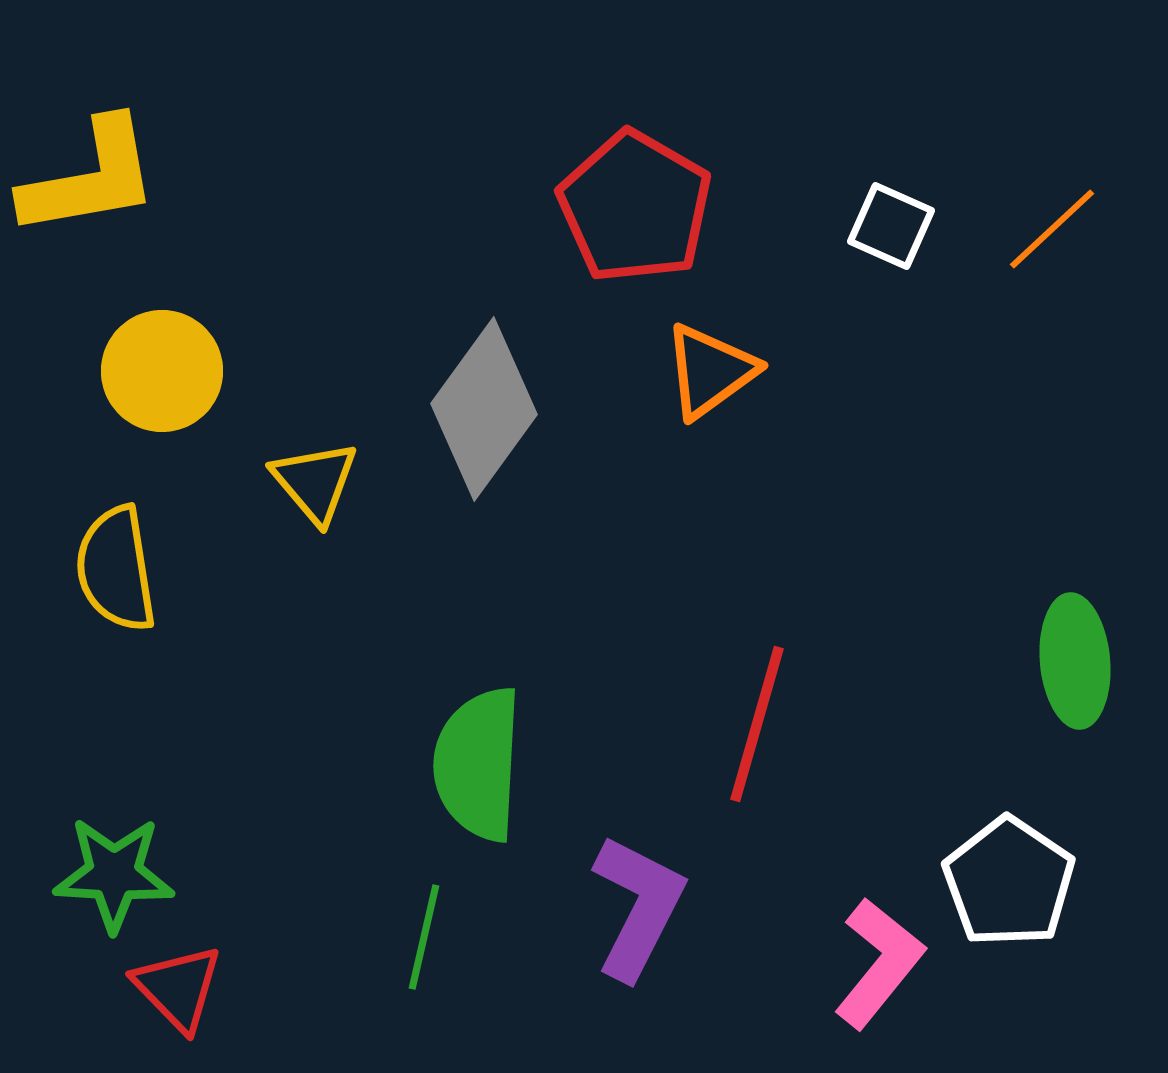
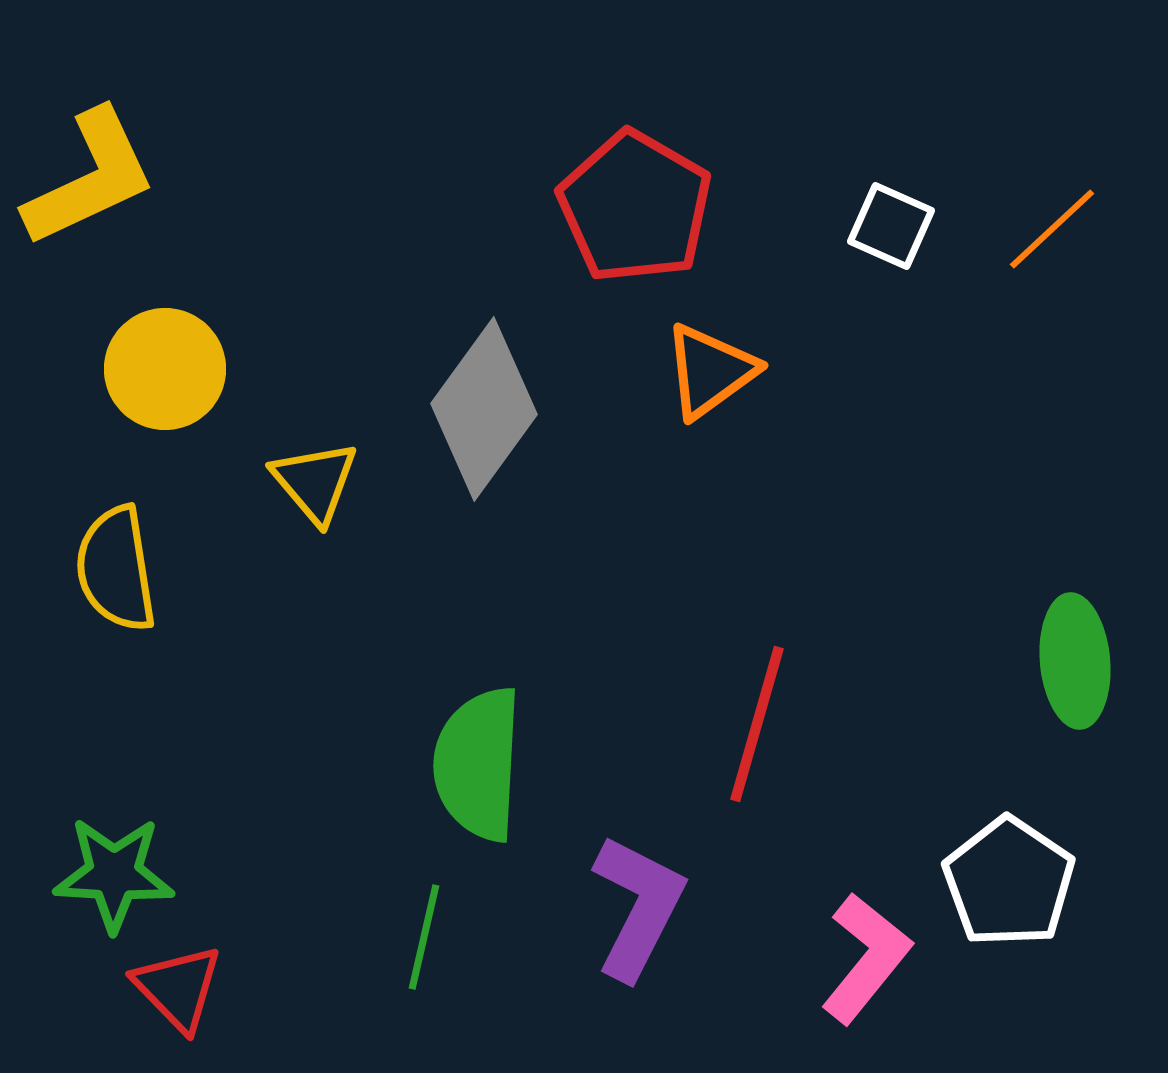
yellow L-shape: rotated 15 degrees counterclockwise
yellow circle: moved 3 px right, 2 px up
pink L-shape: moved 13 px left, 5 px up
